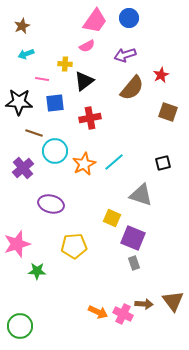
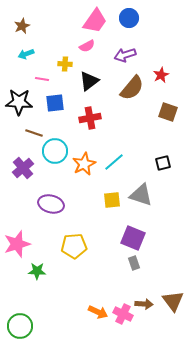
black triangle: moved 5 px right
yellow square: moved 18 px up; rotated 30 degrees counterclockwise
